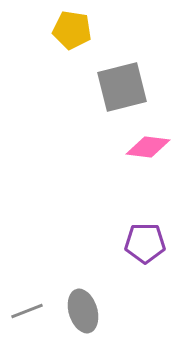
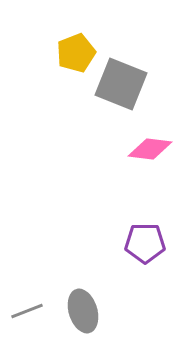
yellow pentagon: moved 4 px right, 23 px down; rotated 30 degrees counterclockwise
gray square: moved 1 px left, 3 px up; rotated 36 degrees clockwise
pink diamond: moved 2 px right, 2 px down
